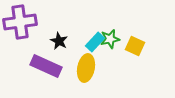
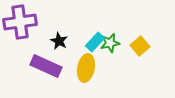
green star: moved 4 px down
yellow square: moved 5 px right; rotated 24 degrees clockwise
